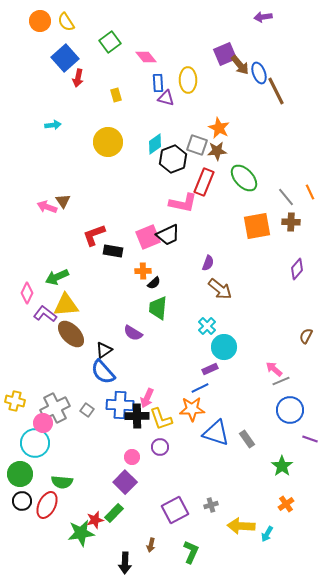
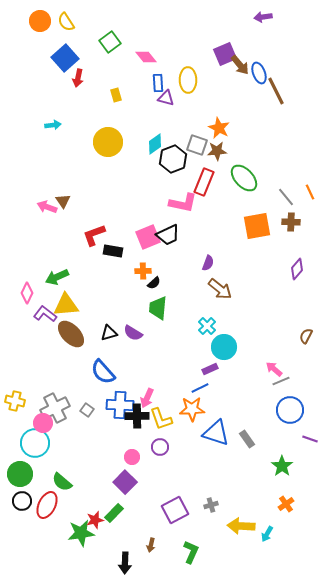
black triangle at (104, 350): moved 5 px right, 17 px up; rotated 18 degrees clockwise
green semicircle at (62, 482): rotated 35 degrees clockwise
